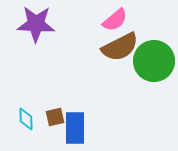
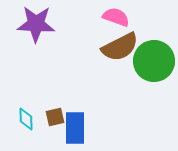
pink semicircle: moved 1 px right, 3 px up; rotated 120 degrees counterclockwise
